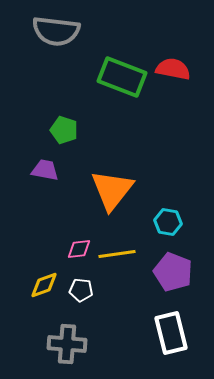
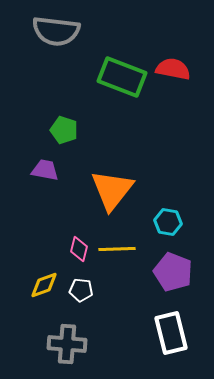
pink diamond: rotated 70 degrees counterclockwise
yellow line: moved 5 px up; rotated 6 degrees clockwise
